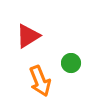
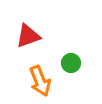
red triangle: rotated 12 degrees clockwise
